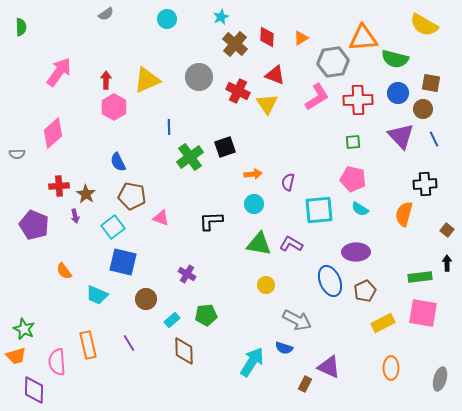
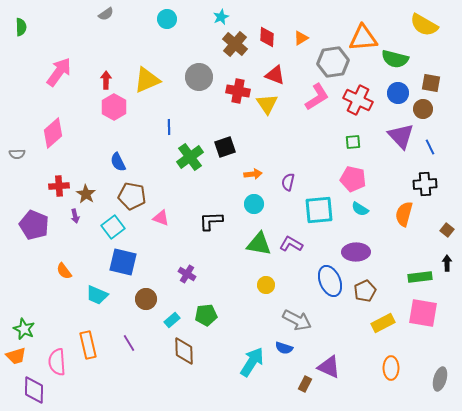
red cross at (238, 91): rotated 15 degrees counterclockwise
red cross at (358, 100): rotated 28 degrees clockwise
blue line at (434, 139): moved 4 px left, 8 px down
